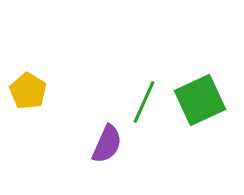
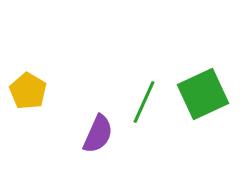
green square: moved 3 px right, 6 px up
purple semicircle: moved 9 px left, 10 px up
